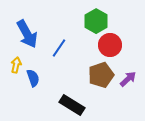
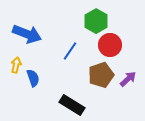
blue arrow: rotated 40 degrees counterclockwise
blue line: moved 11 px right, 3 px down
